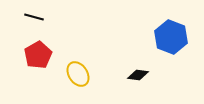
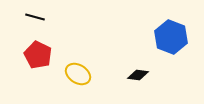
black line: moved 1 px right
red pentagon: rotated 16 degrees counterclockwise
yellow ellipse: rotated 25 degrees counterclockwise
